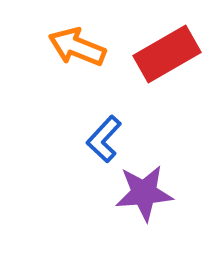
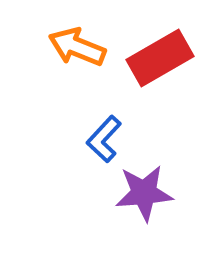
red rectangle: moved 7 px left, 4 px down
